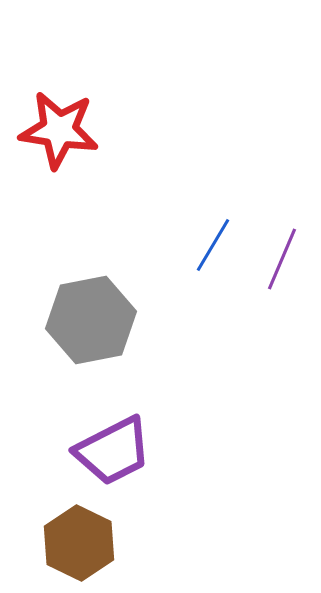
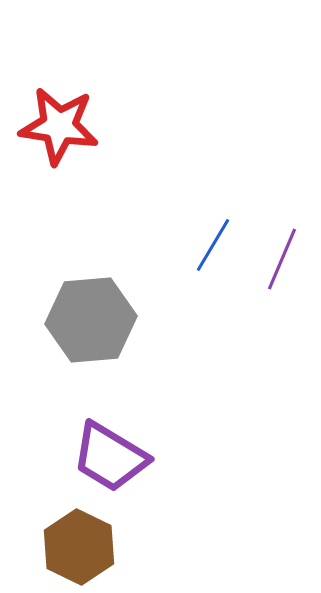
red star: moved 4 px up
gray hexagon: rotated 6 degrees clockwise
purple trapezoid: moved 3 px left, 6 px down; rotated 58 degrees clockwise
brown hexagon: moved 4 px down
